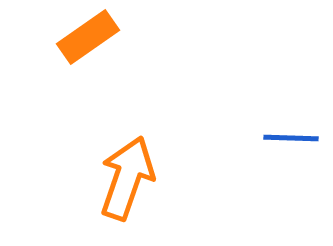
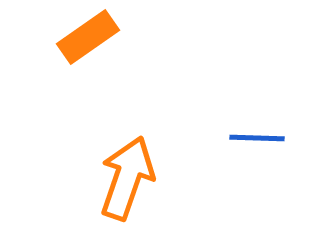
blue line: moved 34 px left
